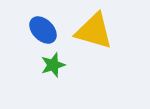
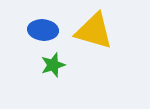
blue ellipse: rotated 40 degrees counterclockwise
